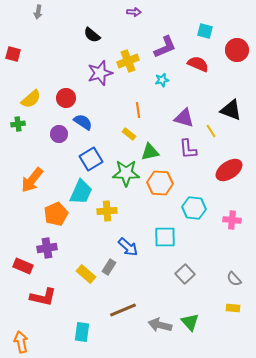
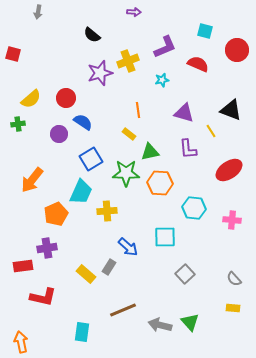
purple triangle at (184, 118): moved 5 px up
red rectangle at (23, 266): rotated 30 degrees counterclockwise
